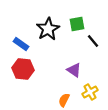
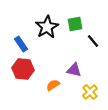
green square: moved 2 px left
black star: moved 1 px left, 2 px up
blue rectangle: rotated 21 degrees clockwise
purple triangle: rotated 21 degrees counterclockwise
yellow cross: rotated 14 degrees counterclockwise
orange semicircle: moved 11 px left, 15 px up; rotated 32 degrees clockwise
